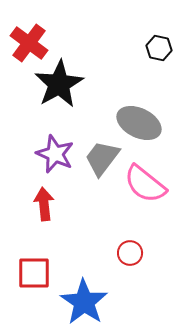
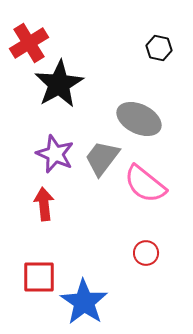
red cross: rotated 21 degrees clockwise
gray ellipse: moved 4 px up
red circle: moved 16 px right
red square: moved 5 px right, 4 px down
